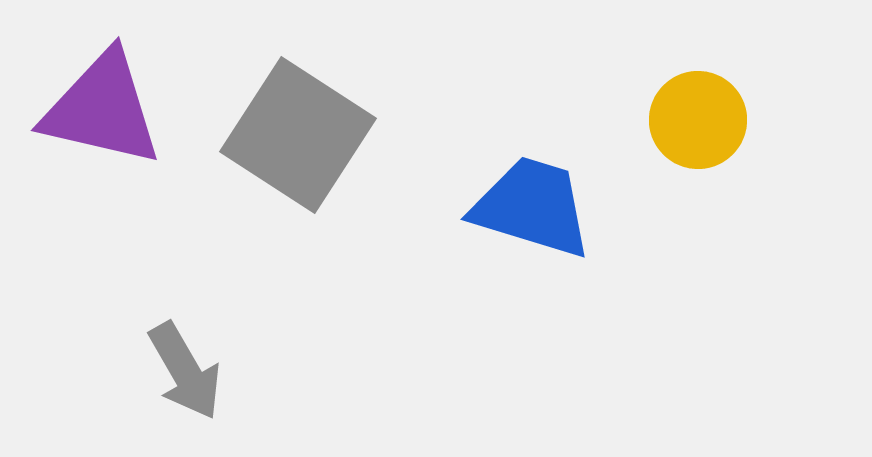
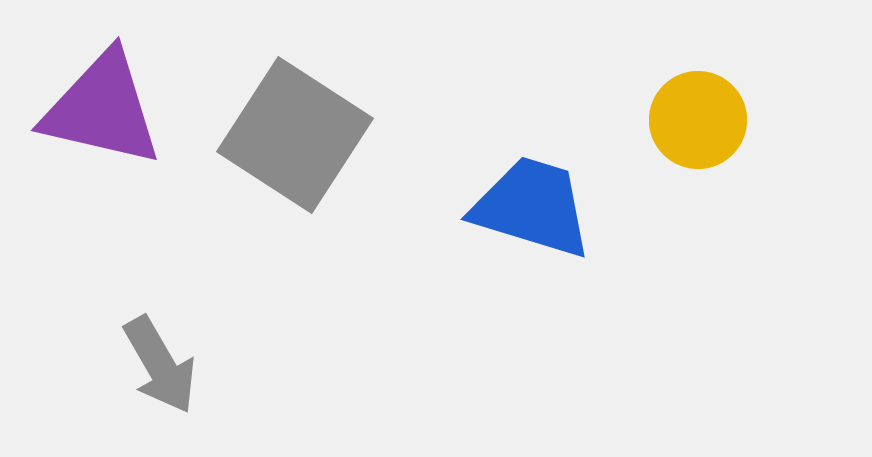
gray square: moved 3 px left
gray arrow: moved 25 px left, 6 px up
